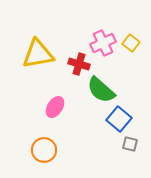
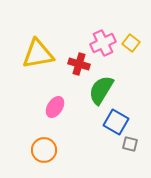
green semicircle: rotated 80 degrees clockwise
blue square: moved 3 px left, 3 px down; rotated 10 degrees counterclockwise
